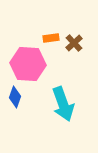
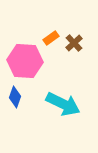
orange rectangle: rotated 28 degrees counterclockwise
pink hexagon: moved 3 px left, 3 px up
cyan arrow: rotated 44 degrees counterclockwise
